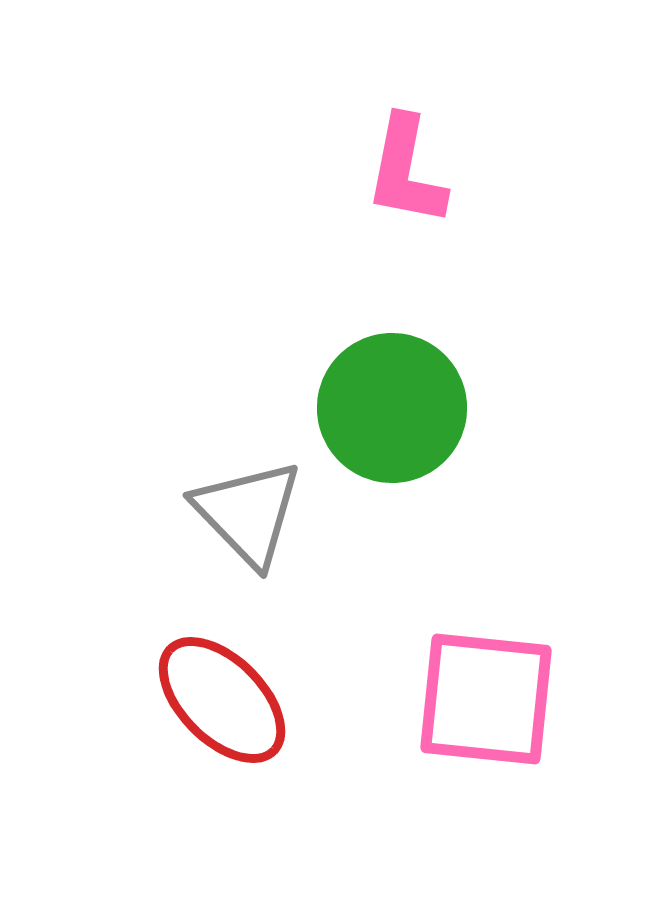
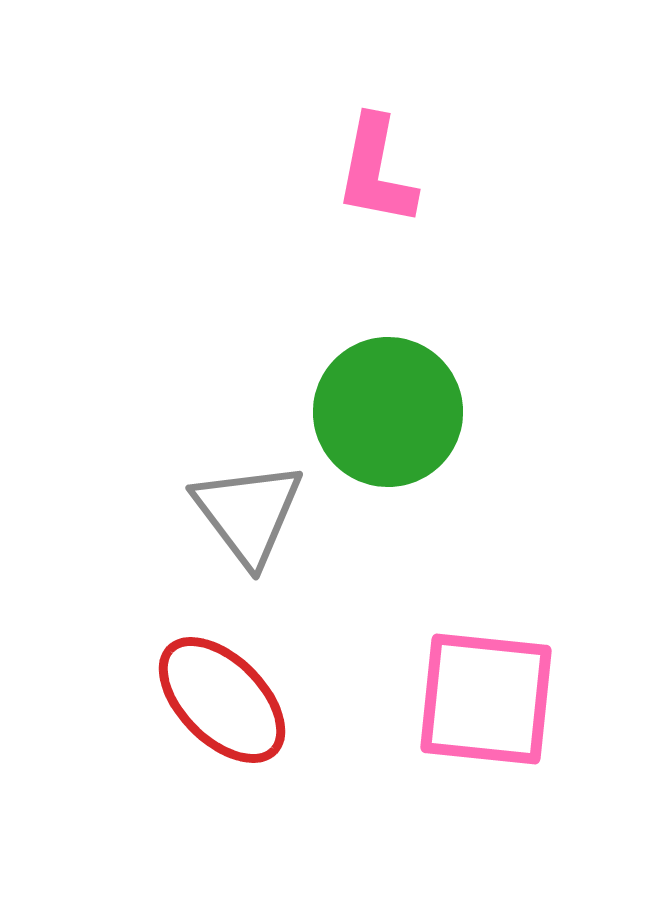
pink L-shape: moved 30 px left
green circle: moved 4 px left, 4 px down
gray triangle: rotated 7 degrees clockwise
